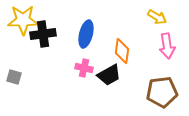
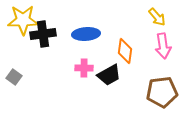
yellow arrow: rotated 18 degrees clockwise
blue ellipse: rotated 72 degrees clockwise
pink arrow: moved 4 px left
orange diamond: moved 3 px right
pink cross: rotated 12 degrees counterclockwise
gray square: rotated 21 degrees clockwise
